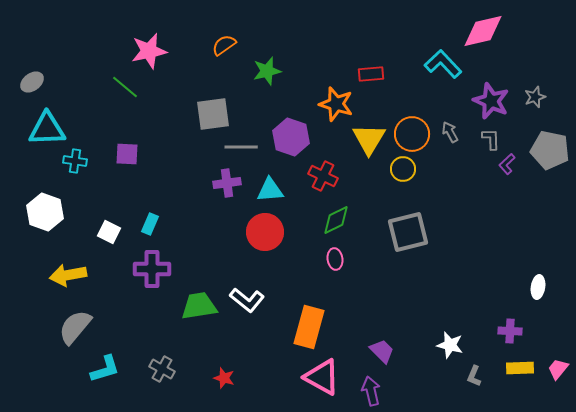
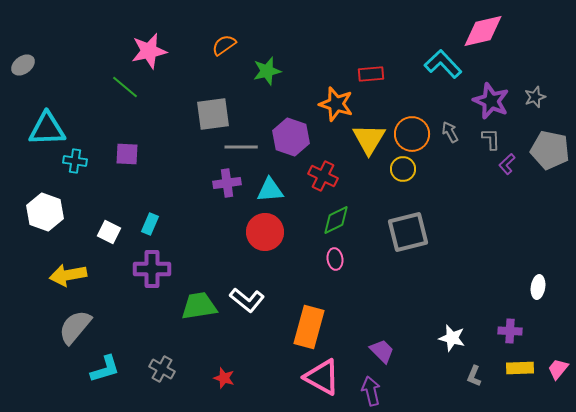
gray ellipse at (32, 82): moved 9 px left, 17 px up
white star at (450, 345): moved 2 px right, 7 px up
